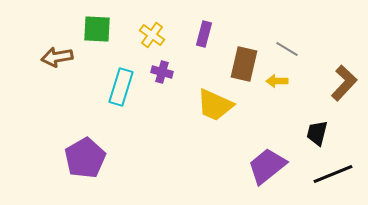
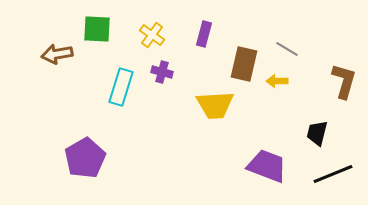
brown arrow: moved 3 px up
brown L-shape: moved 2 px up; rotated 27 degrees counterclockwise
yellow trapezoid: rotated 27 degrees counterclockwise
purple trapezoid: rotated 60 degrees clockwise
